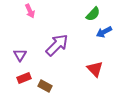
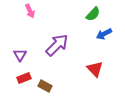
blue arrow: moved 2 px down
